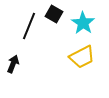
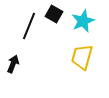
cyan star: moved 2 px up; rotated 15 degrees clockwise
yellow trapezoid: rotated 132 degrees clockwise
